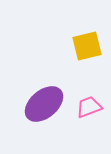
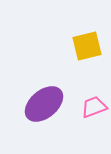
pink trapezoid: moved 5 px right
